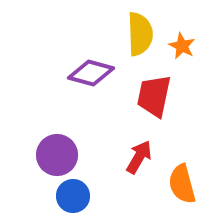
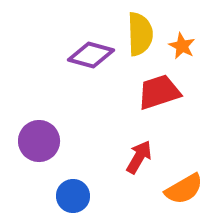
purple diamond: moved 18 px up
red trapezoid: moved 5 px right, 4 px up; rotated 60 degrees clockwise
purple circle: moved 18 px left, 14 px up
orange semicircle: moved 2 px right, 5 px down; rotated 105 degrees counterclockwise
